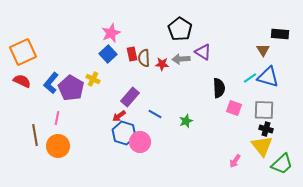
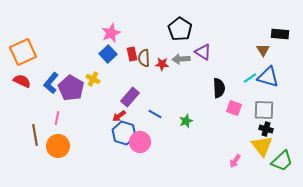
green trapezoid: moved 3 px up
